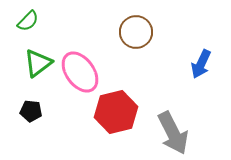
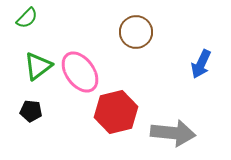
green semicircle: moved 1 px left, 3 px up
green triangle: moved 3 px down
gray arrow: rotated 57 degrees counterclockwise
